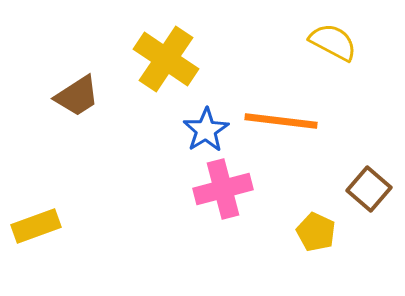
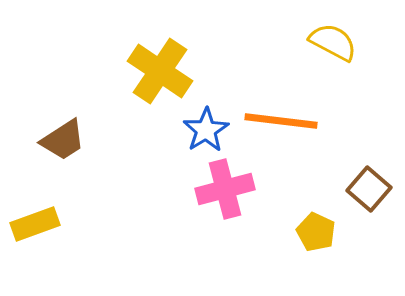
yellow cross: moved 6 px left, 12 px down
brown trapezoid: moved 14 px left, 44 px down
pink cross: moved 2 px right
yellow rectangle: moved 1 px left, 2 px up
